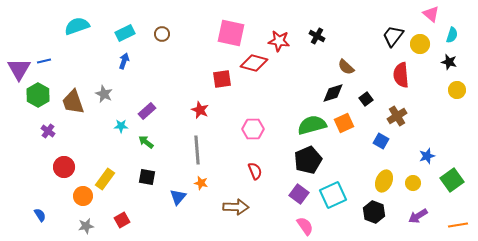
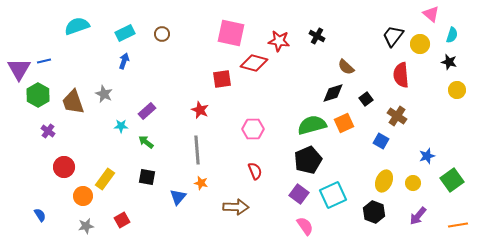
brown cross at (397, 116): rotated 24 degrees counterclockwise
purple arrow at (418, 216): rotated 18 degrees counterclockwise
